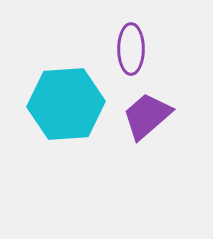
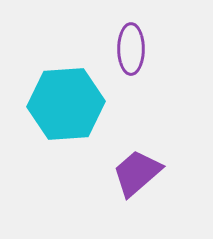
purple trapezoid: moved 10 px left, 57 px down
